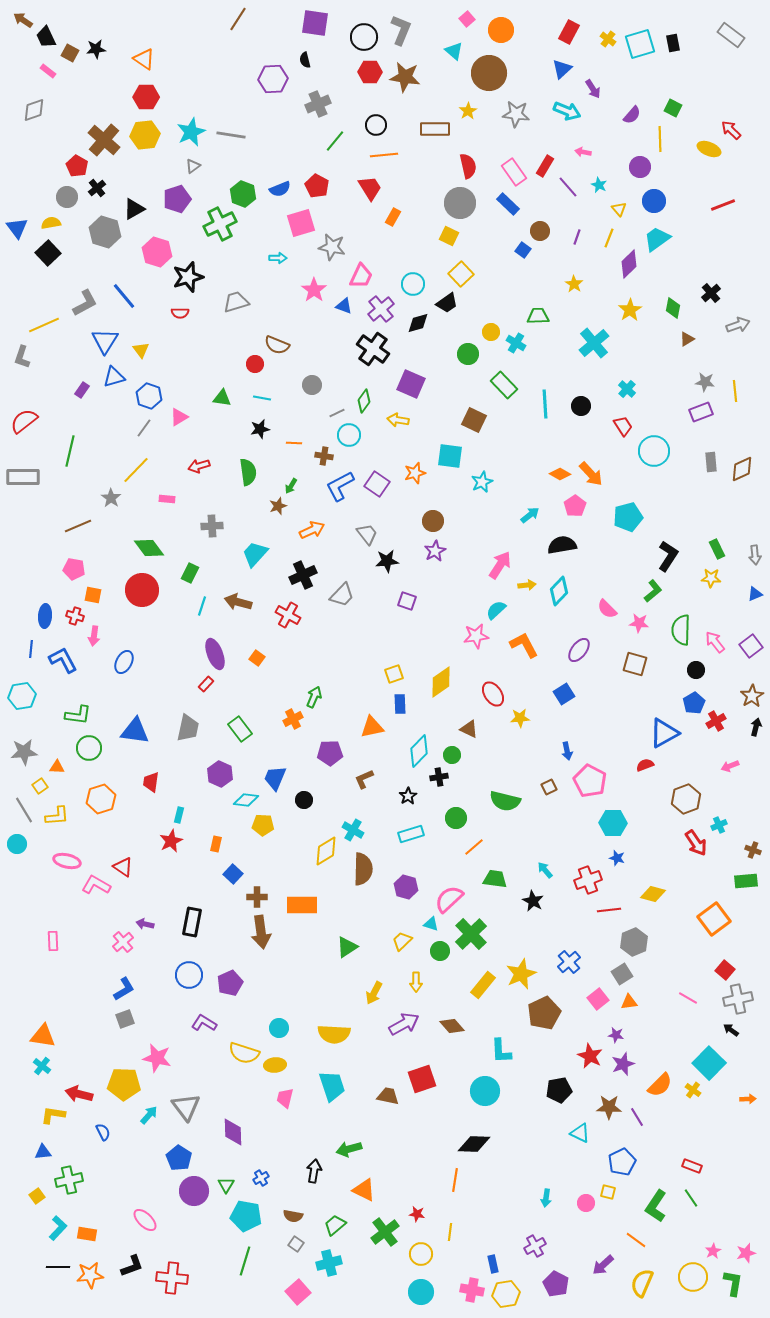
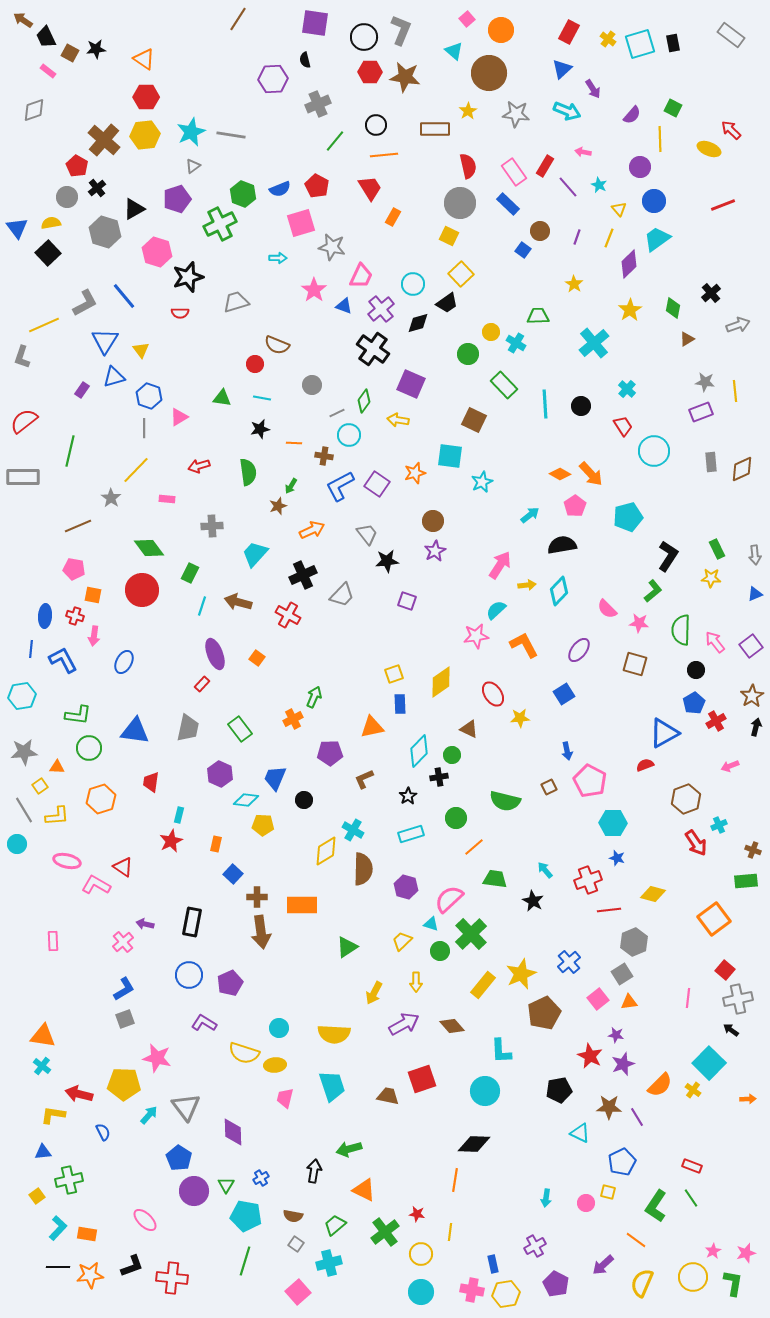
gray line at (144, 428): rotated 36 degrees counterclockwise
red rectangle at (206, 684): moved 4 px left
pink line at (688, 998): rotated 66 degrees clockwise
